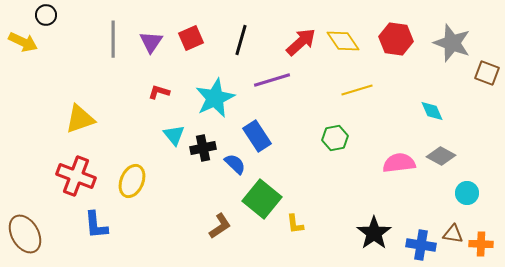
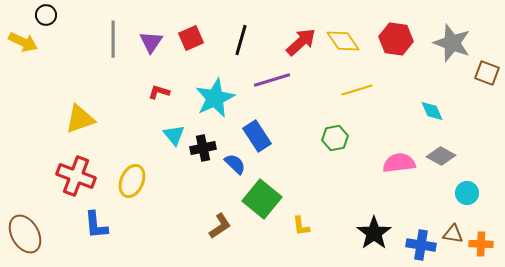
yellow L-shape: moved 6 px right, 2 px down
